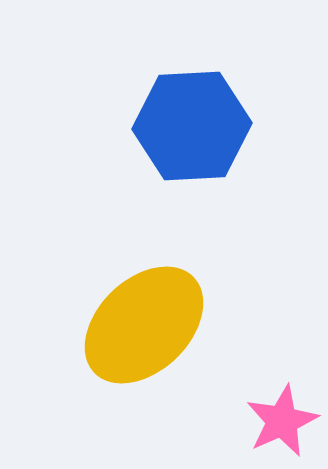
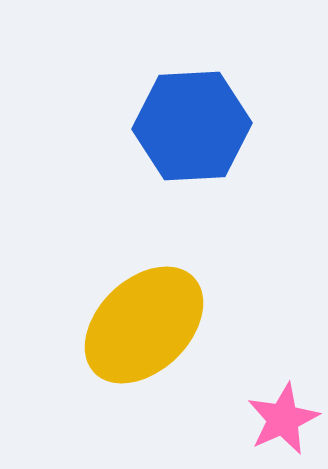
pink star: moved 1 px right, 2 px up
